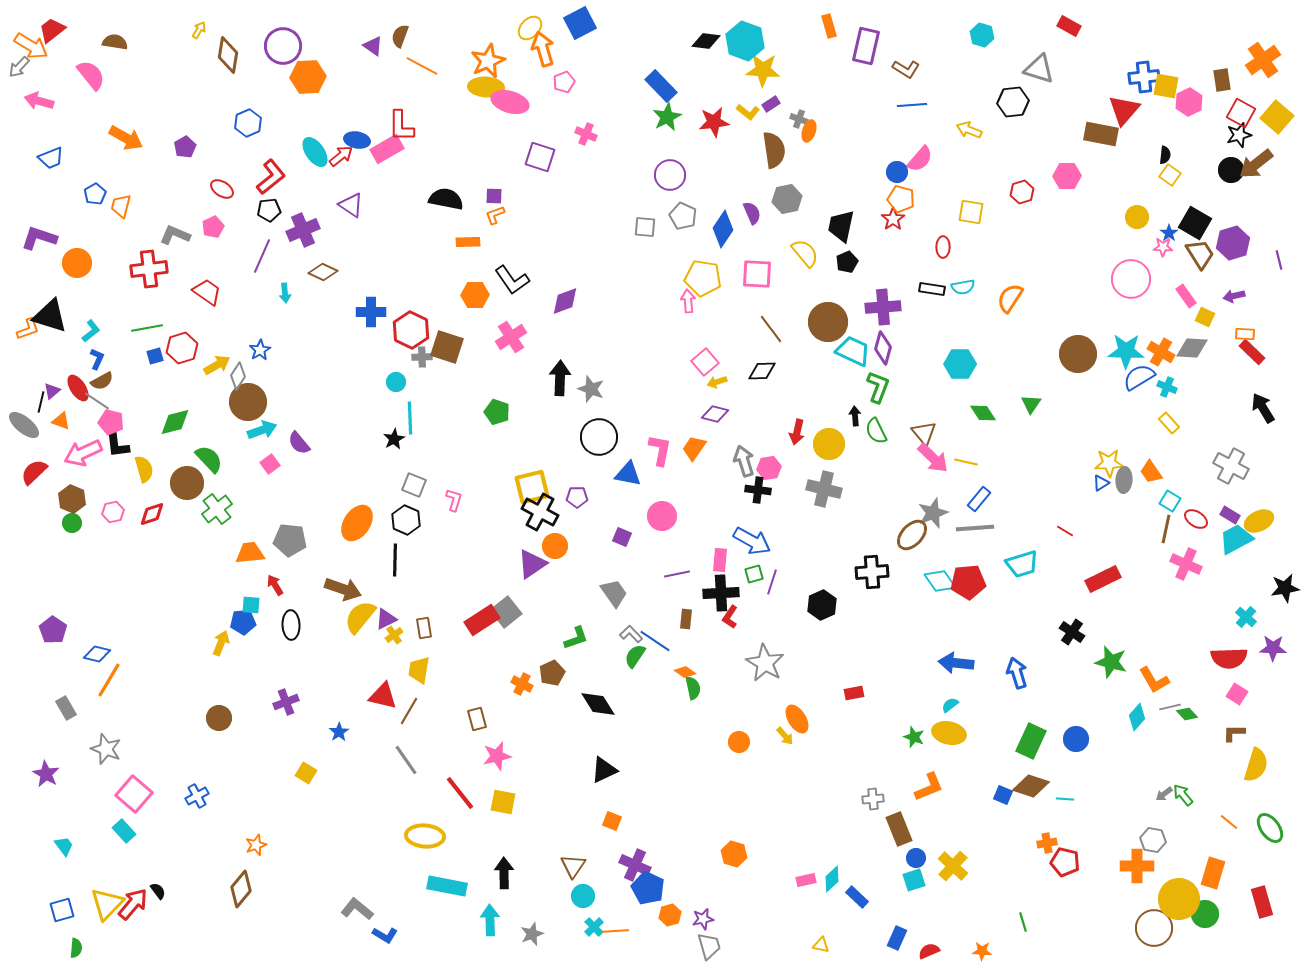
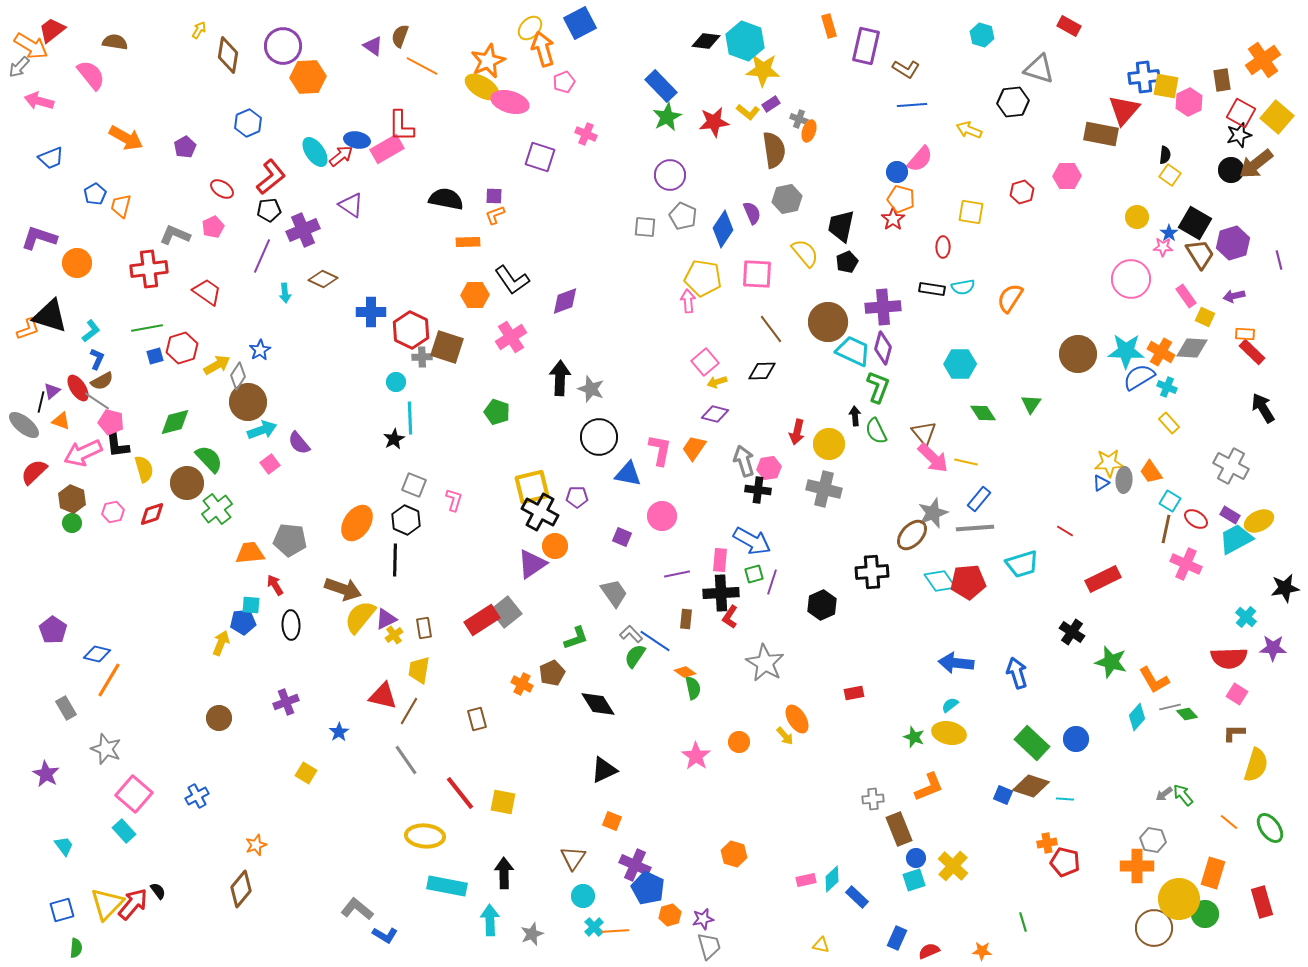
yellow ellipse at (486, 87): moved 4 px left; rotated 28 degrees clockwise
brown diamond at (323, 272): moved 7 px down
green rectangle at (1031, 741): moved 1 px right, 2 px down; rotated 72 degrees counterclockwise
pink star at (497, 756): moved 199 px right; rotated 24 degrees counterclockwise
brown triangle at (573, 866): moved 8 px up
